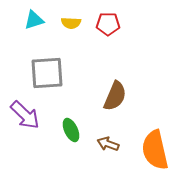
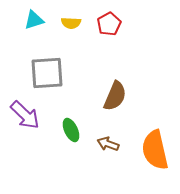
red pentagon: moved 1 px right; rotated 30 degrees counterclockwise
